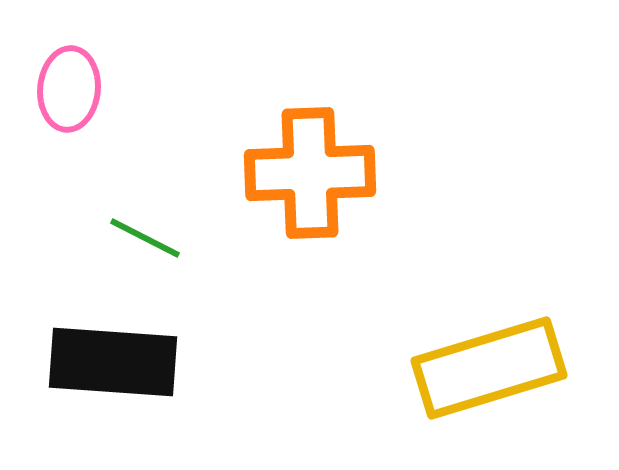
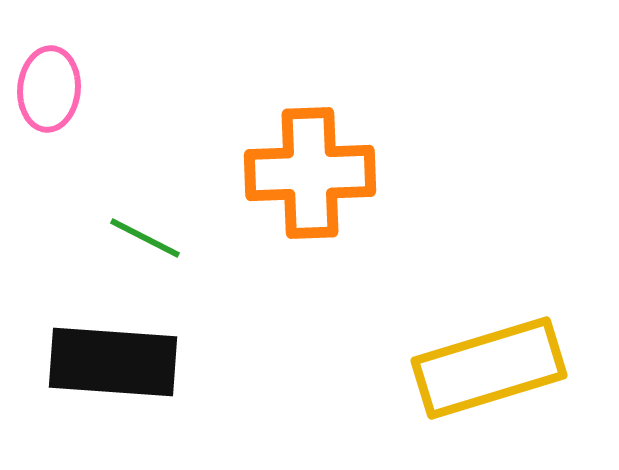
pink ellipse: moved 20 px left
